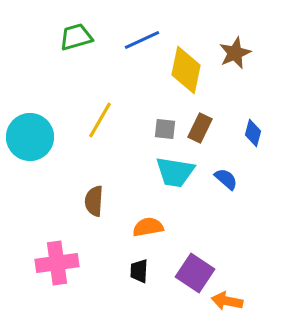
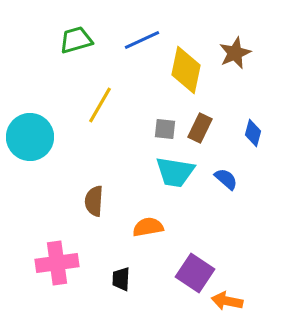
green trapezoid: moved 3 px down
yellow line: moved 15 px up
black trapezoid: moved 18 px left, 8 px down
